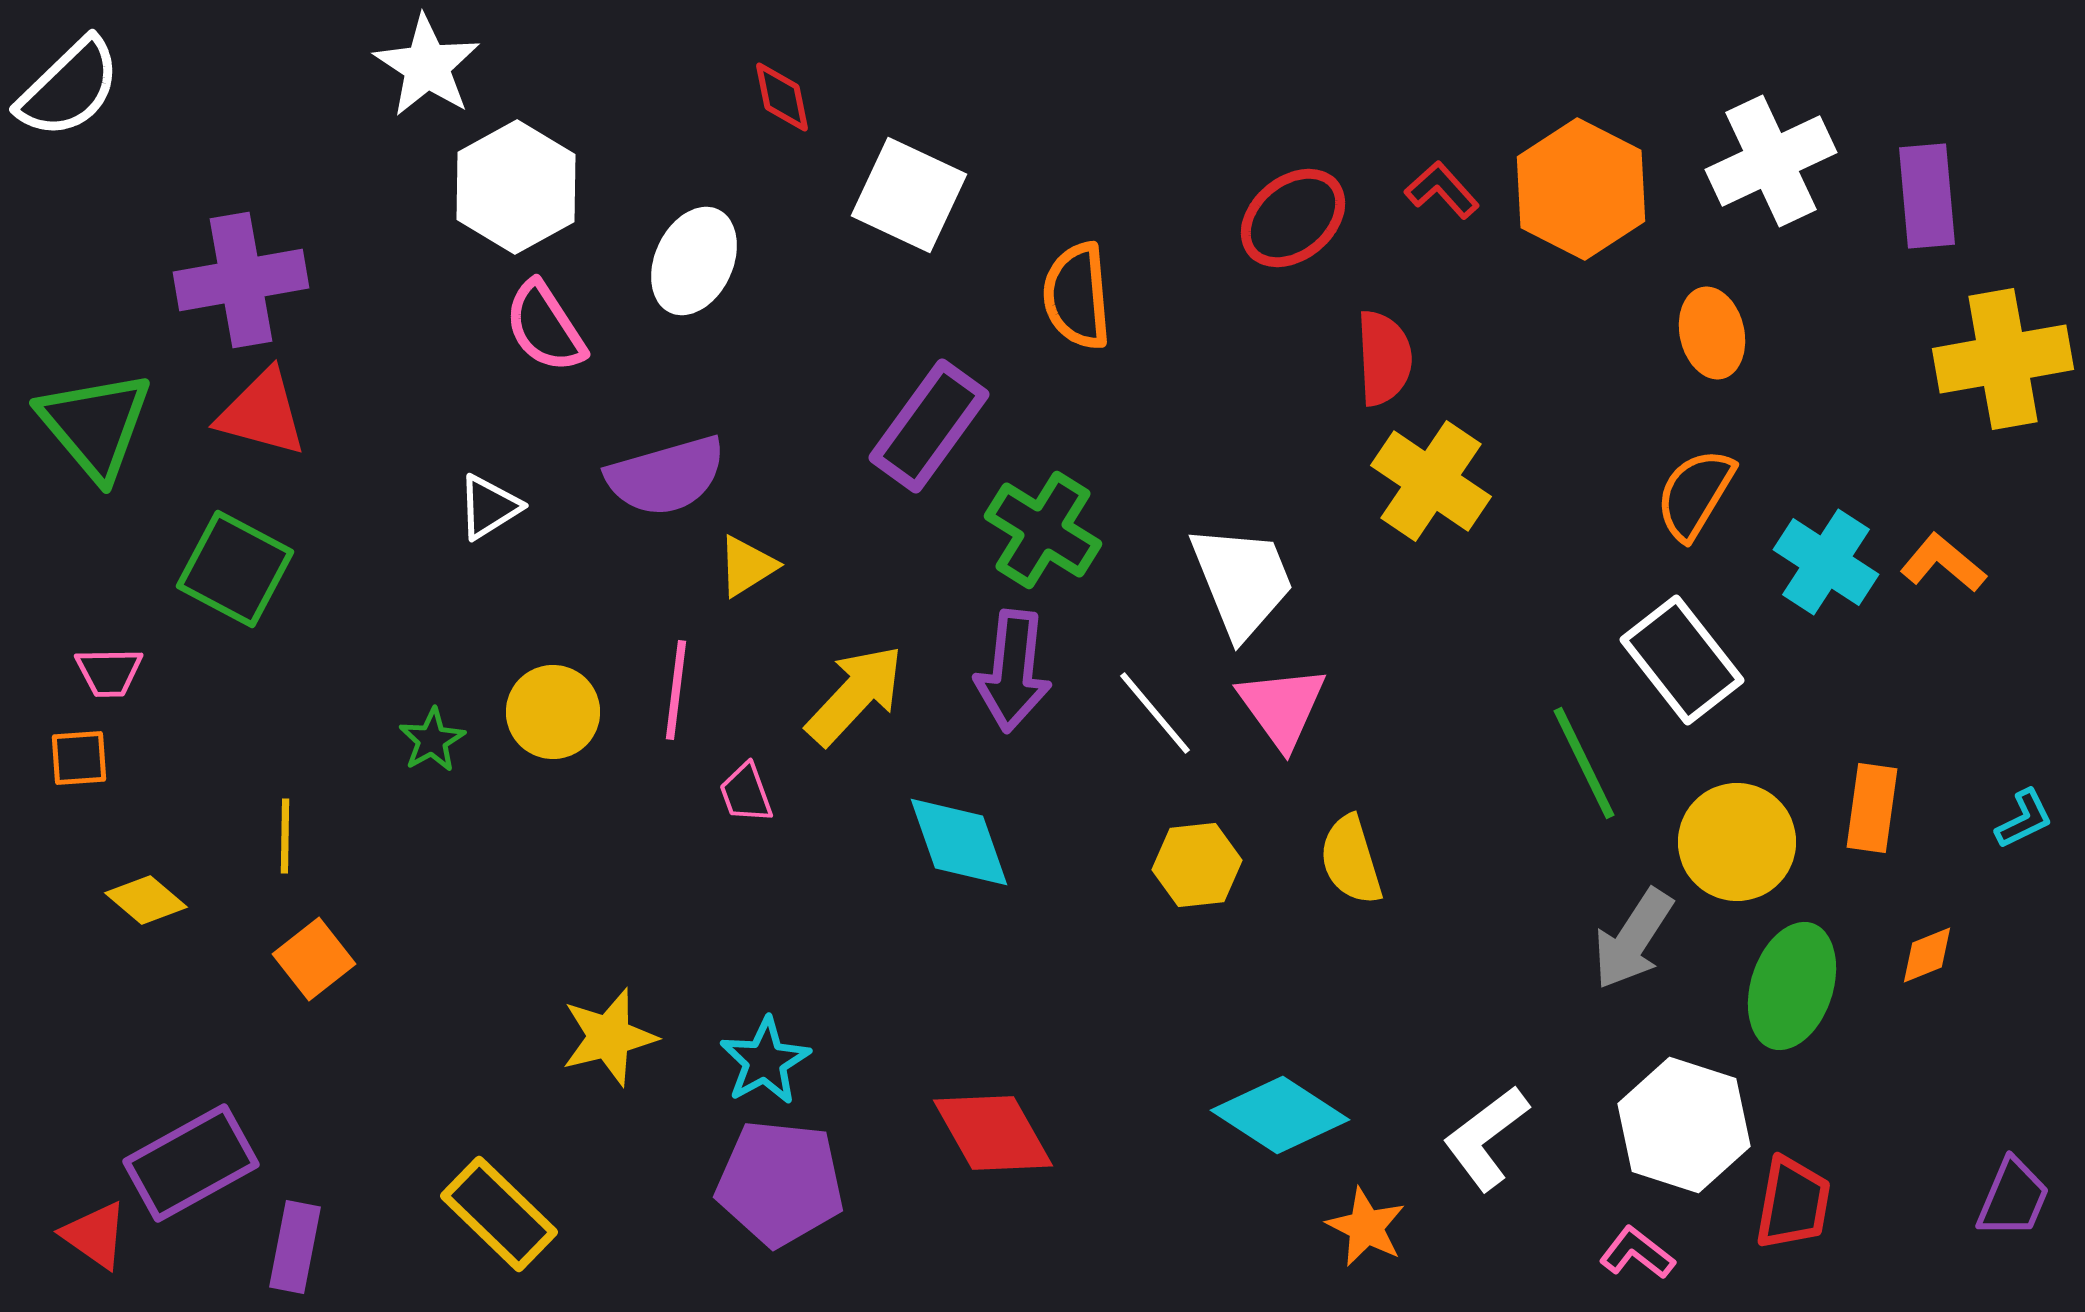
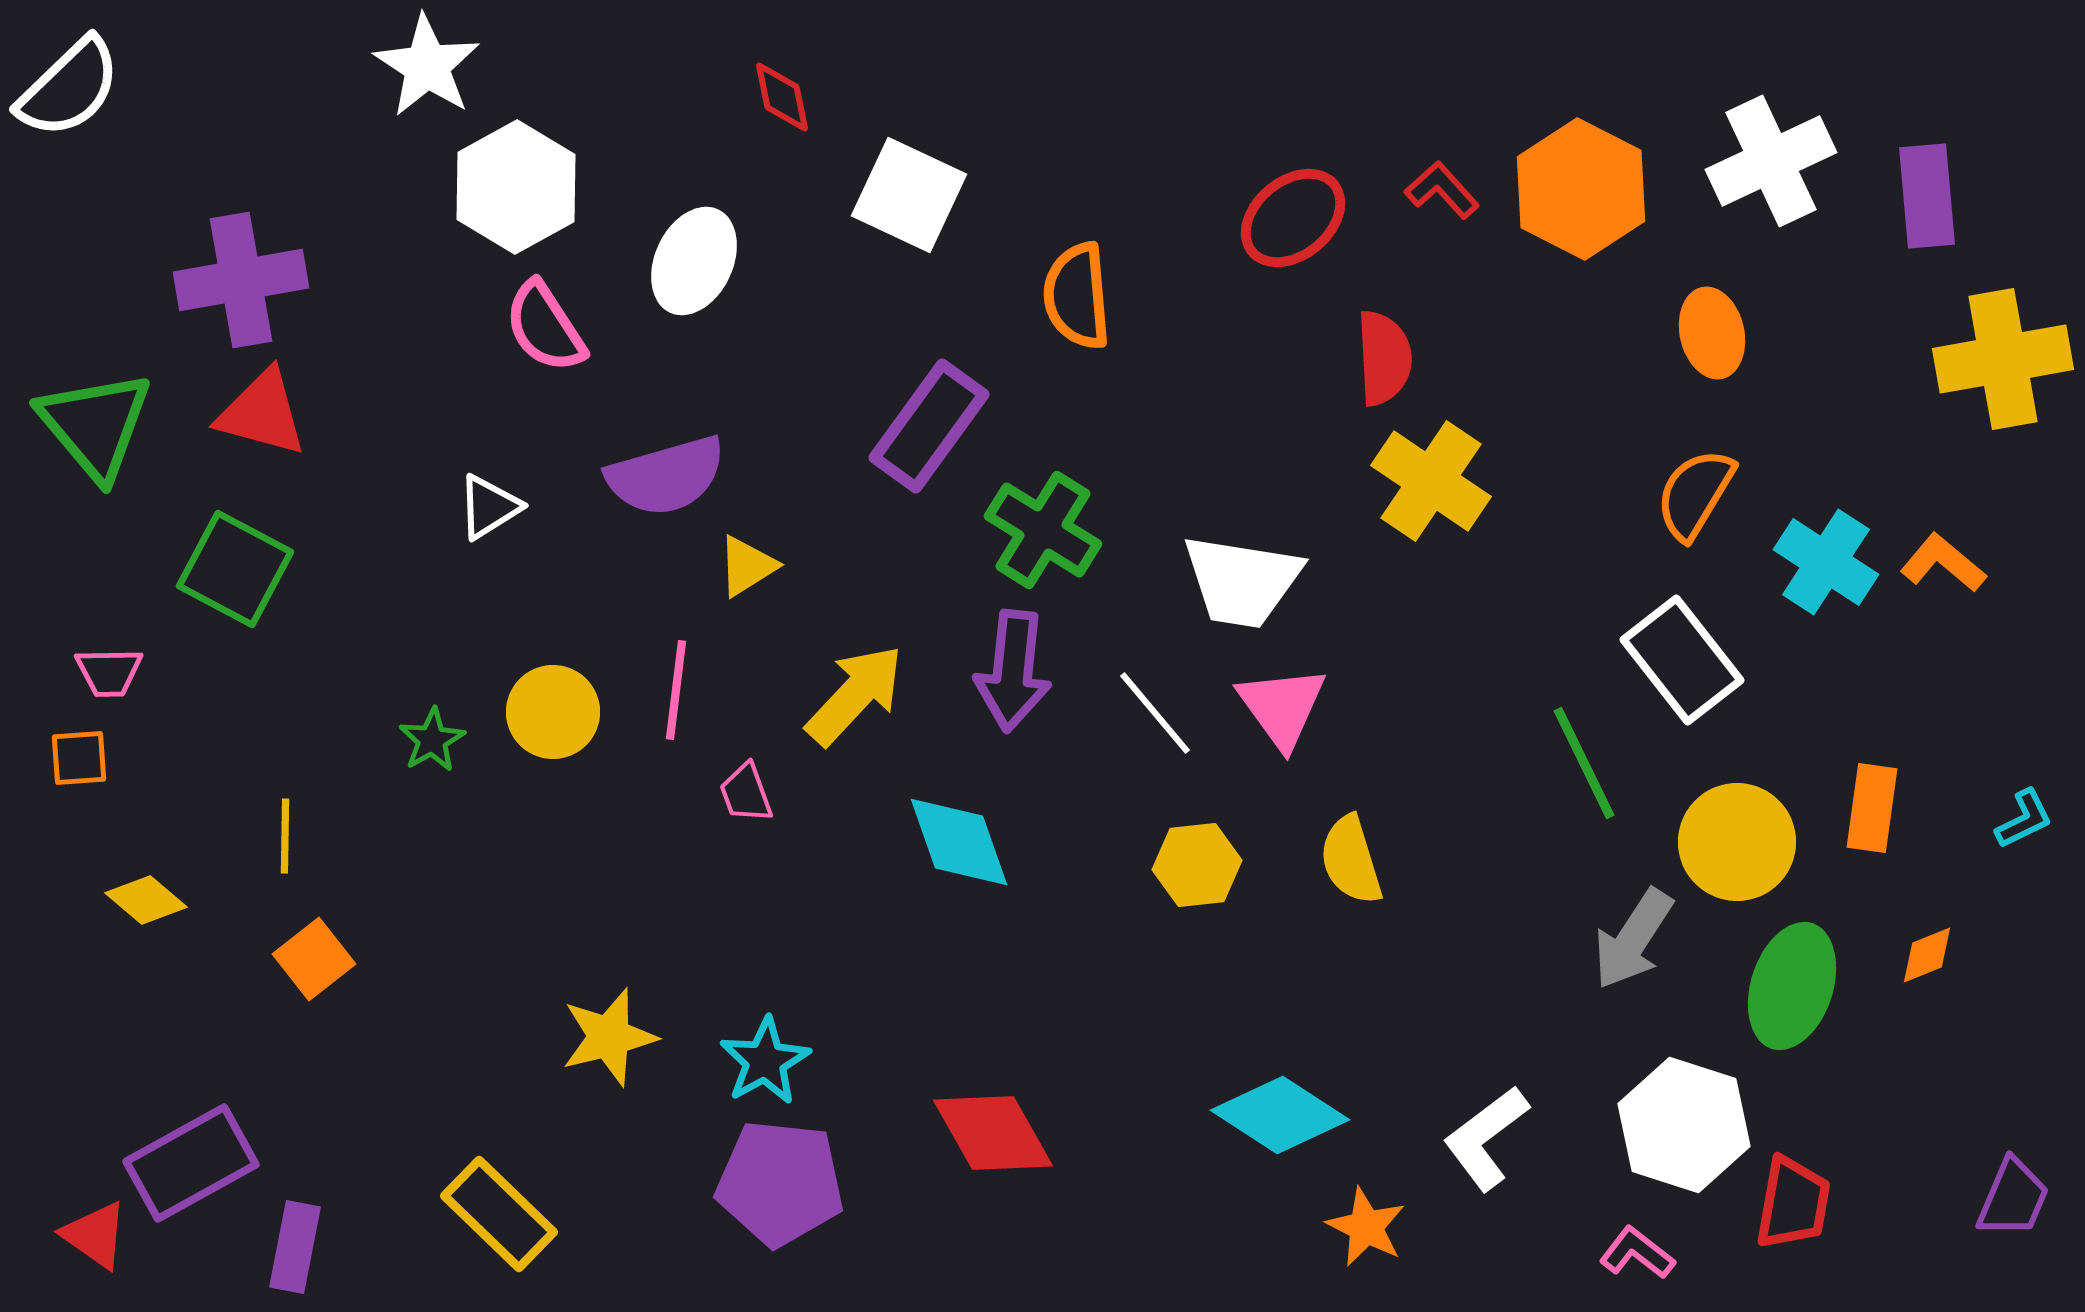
white trapezoid at (1242, 581): rotated 121 degrees clockwise
